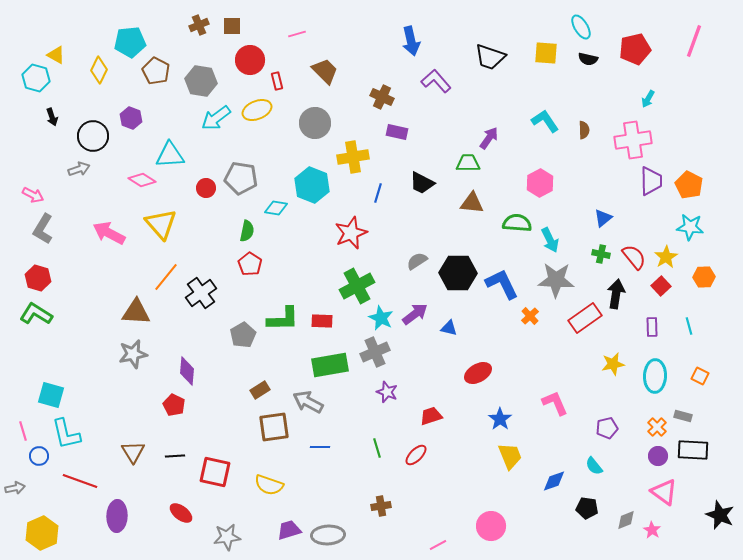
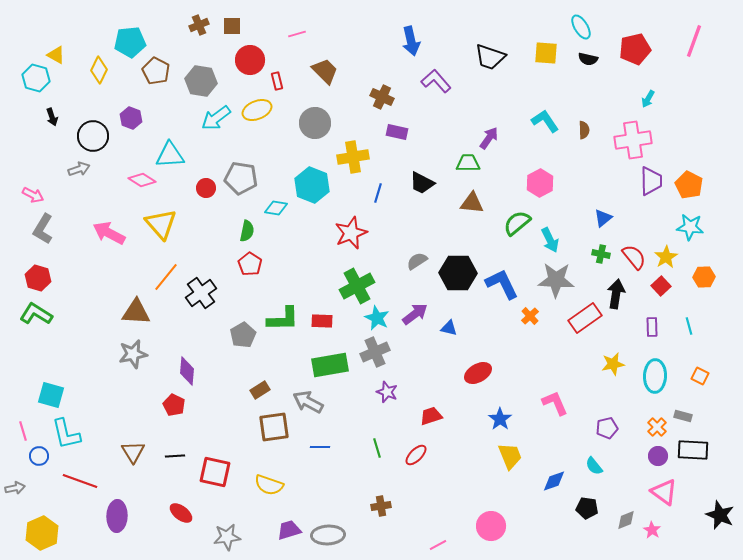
green semicircle at (517, 223): rotated 44 degrees counterclockwise
cyan star at (381, 318): moved 4 px left
